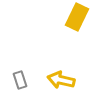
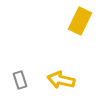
yellow rectangle: moved 3 px right, 4 px down
